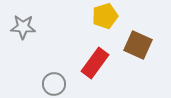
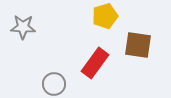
brown square: rotated 16 degrees counterclockwise
